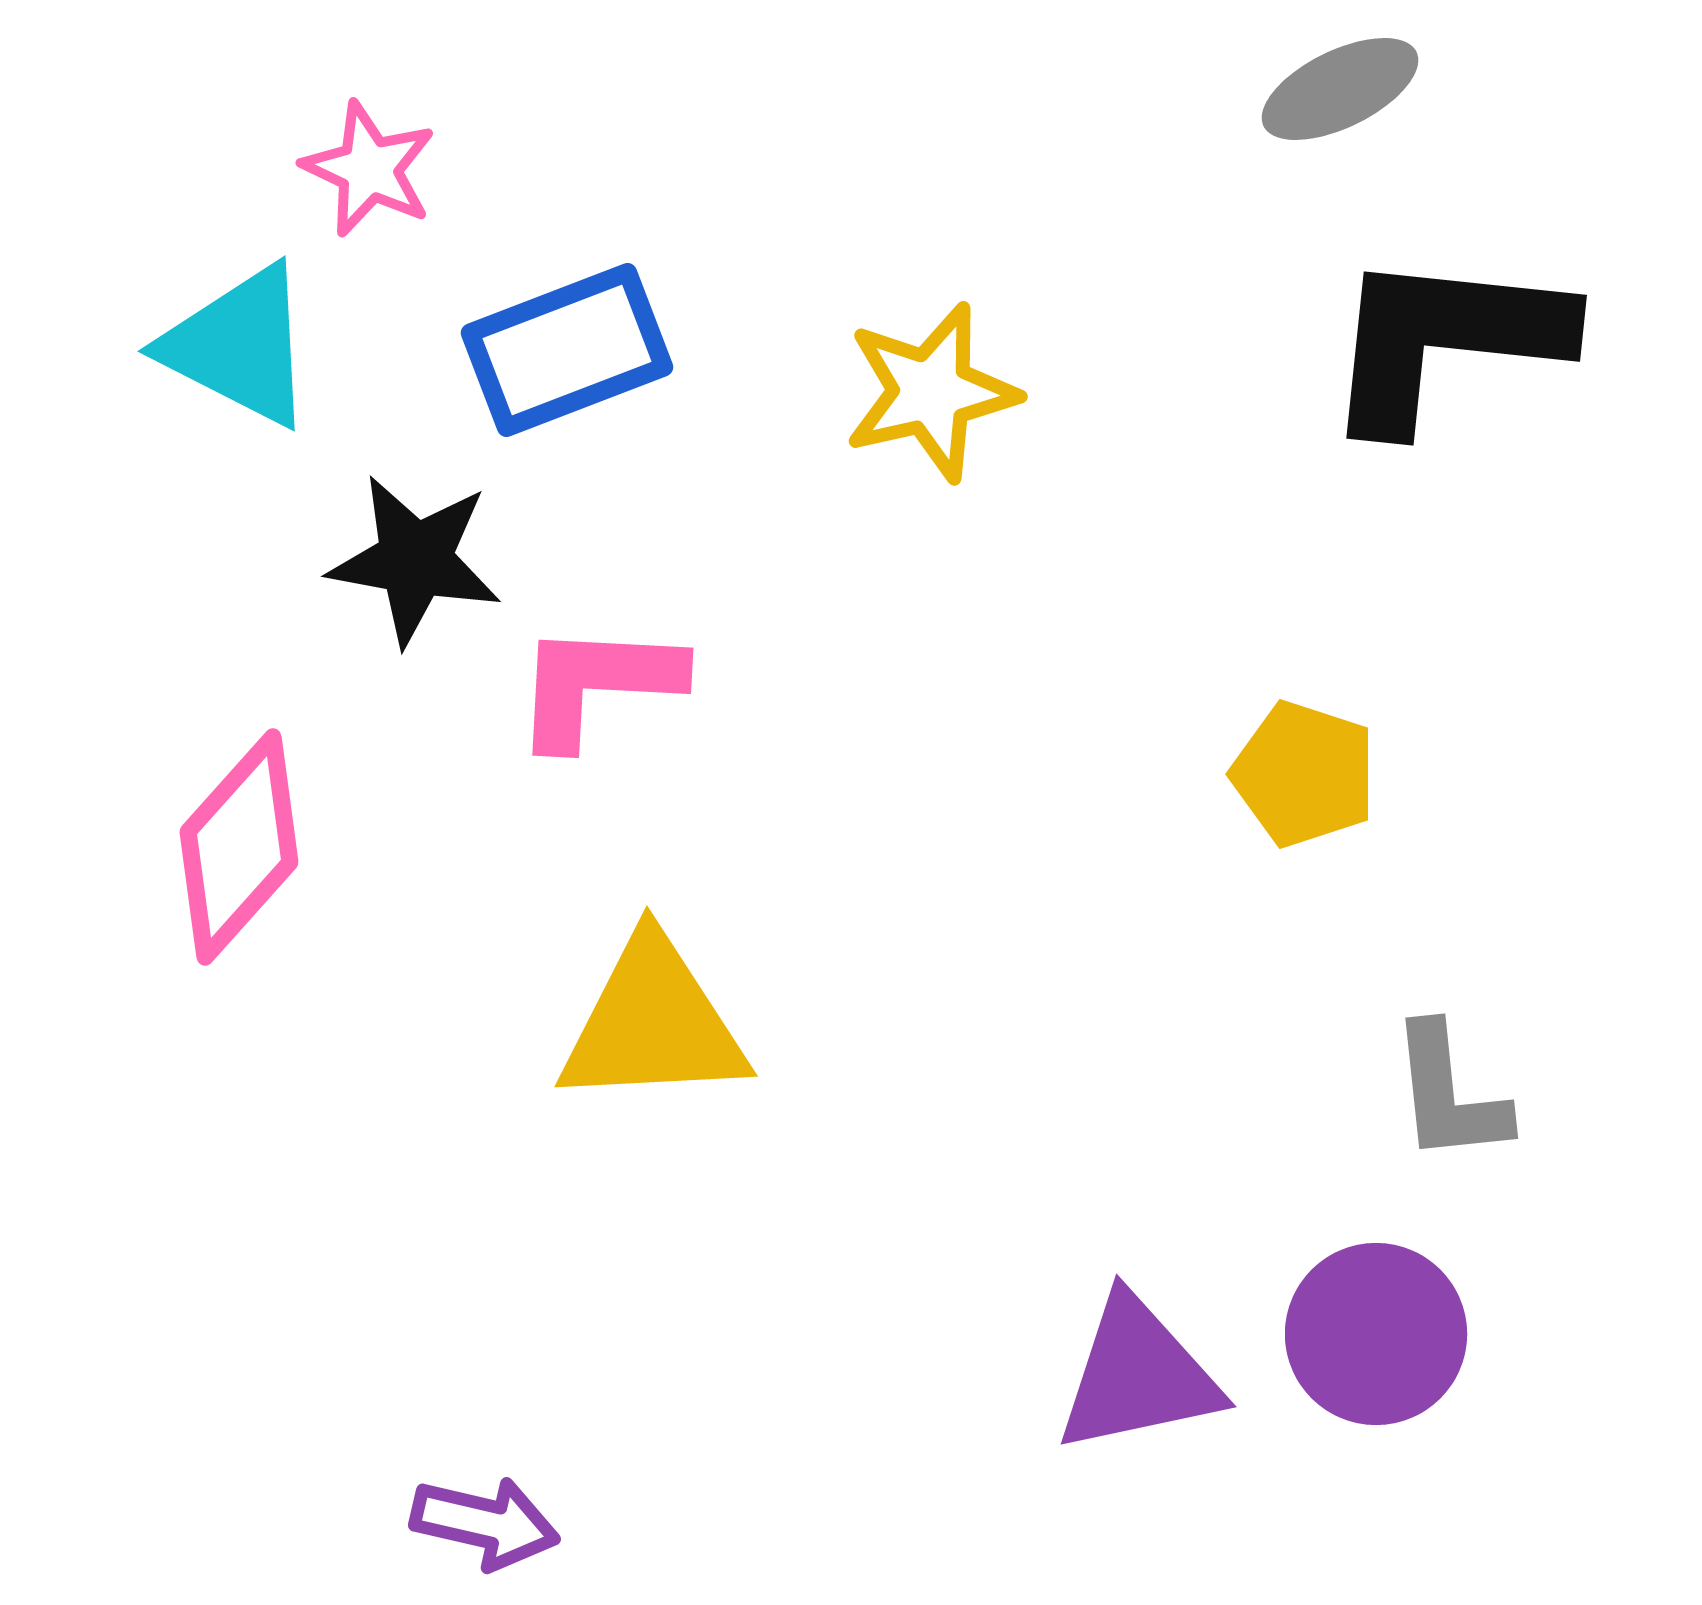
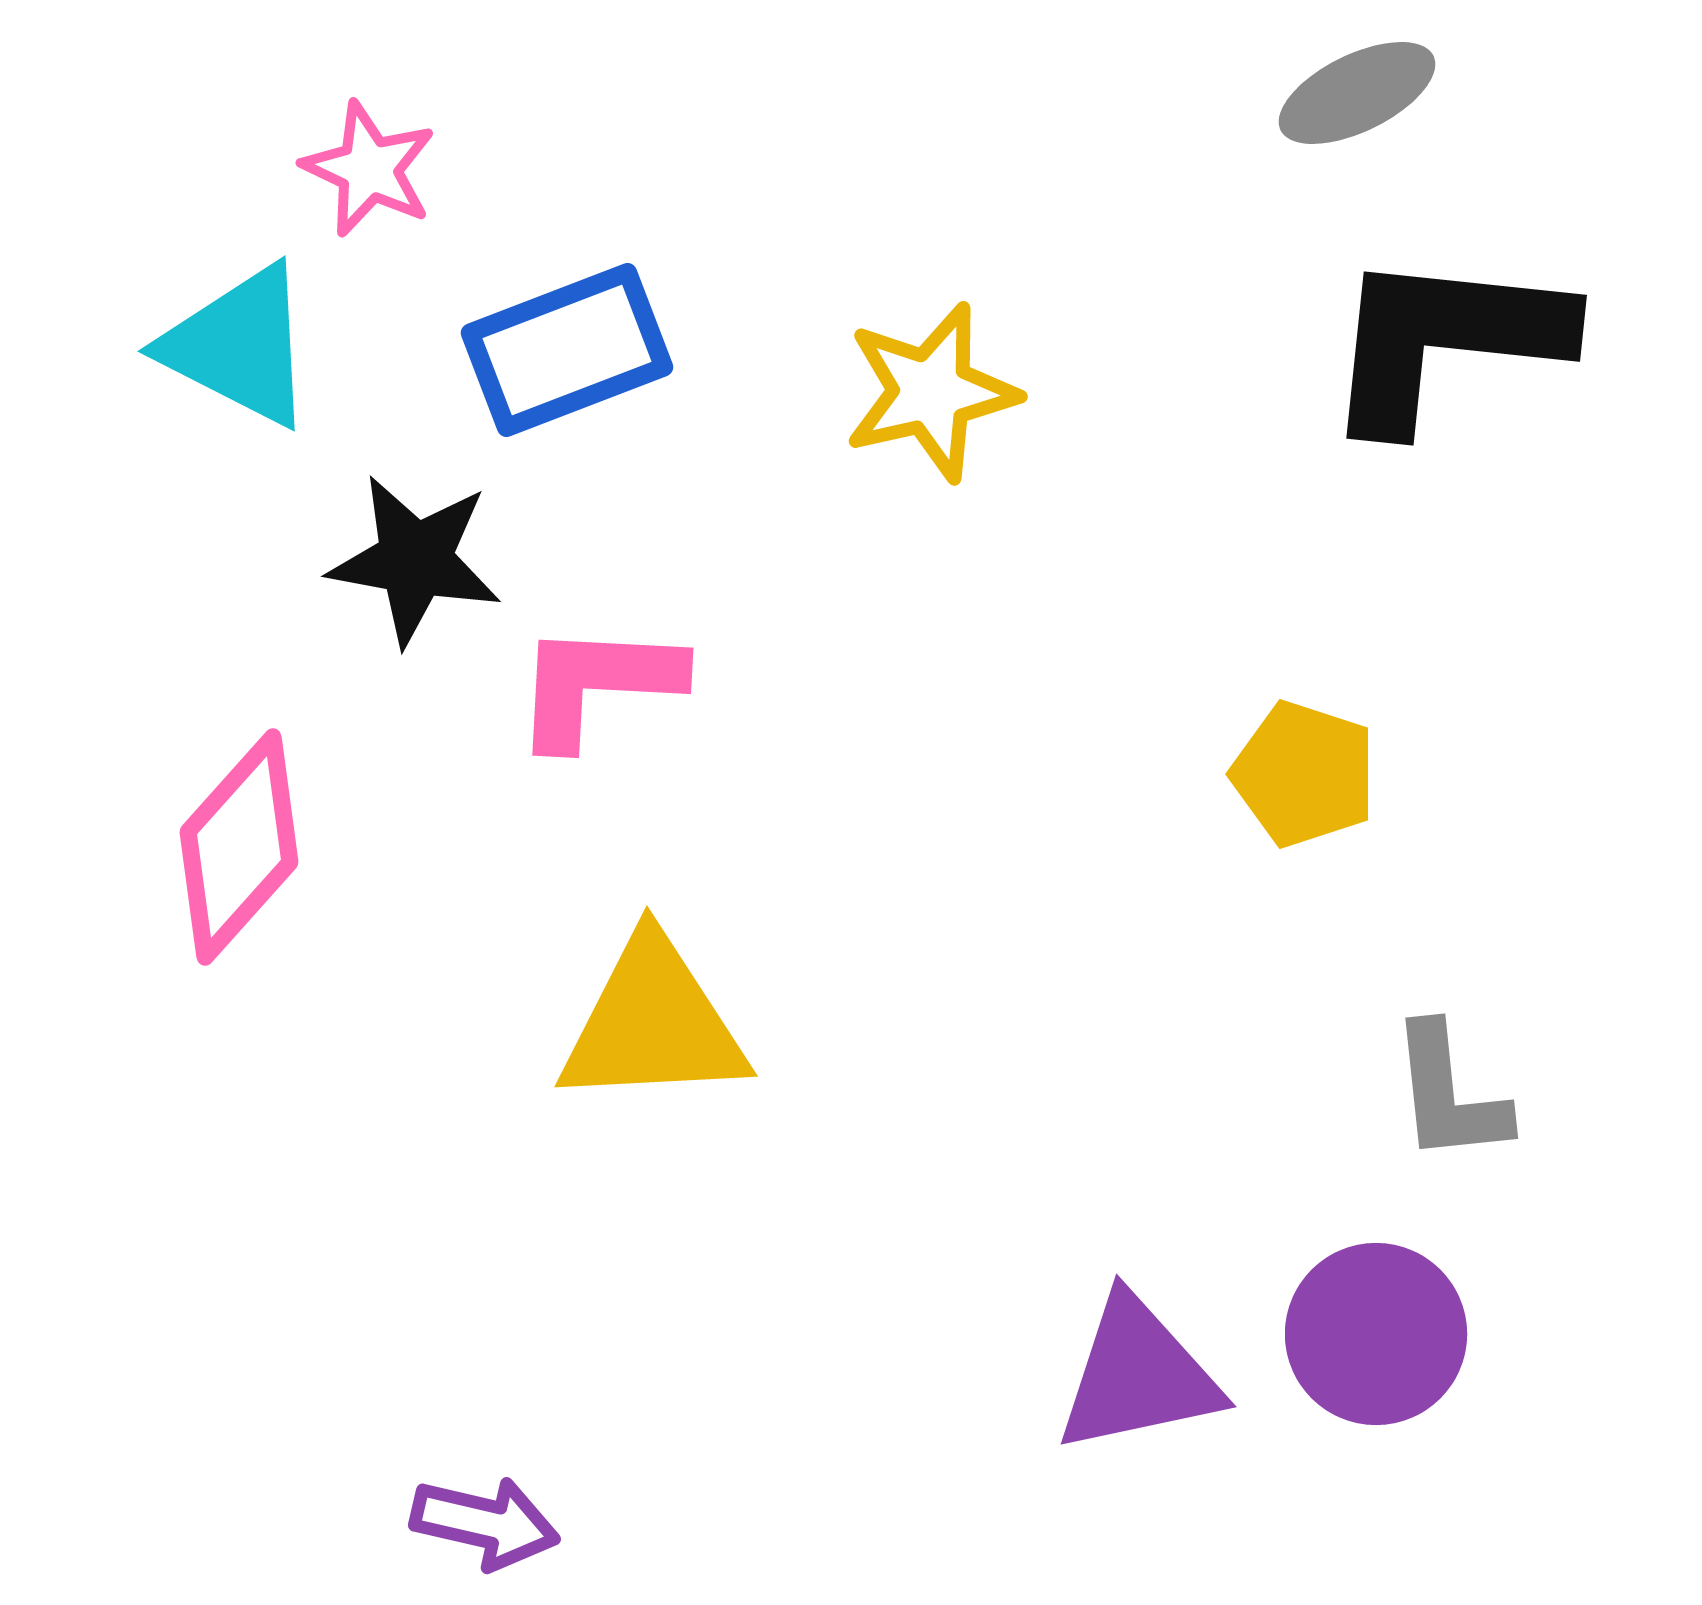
gray ellipse: moved 17 px right, 4 px down
